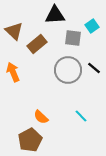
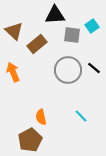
gray square: moved 1 px left, 3 px up
orange semicircle: rotated 35 degrees clockwise
